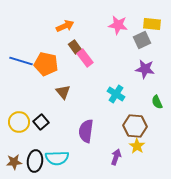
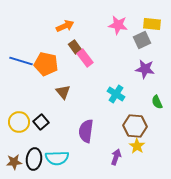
black ellipse: moved 1 px left, 2 px up
